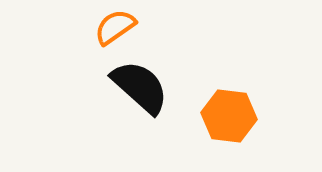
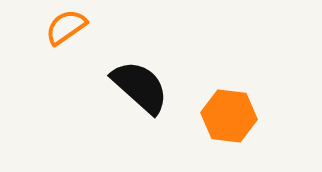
orange semicircle: moved 49 px left
